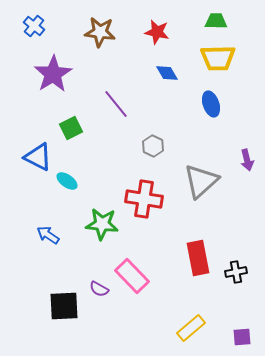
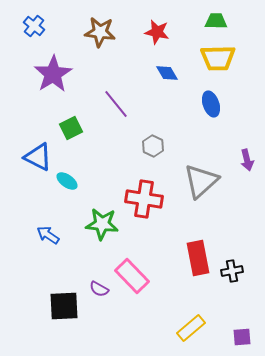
black cross: moved 4 px left, 1 px up
